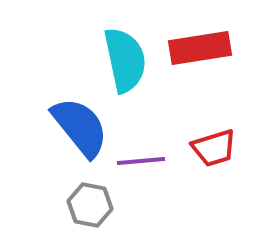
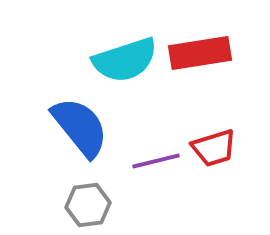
red rectangle: moved 5 px down
cyan semicircle: rotated 84 degrees clockwise
purple line: moved 15 px right; rotated 9 degrees counterclockwise
gray hexagon: moved 2 px left; rotated 18 degrees counterclockwise
